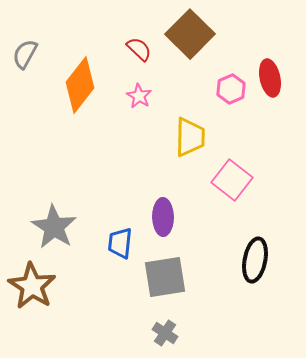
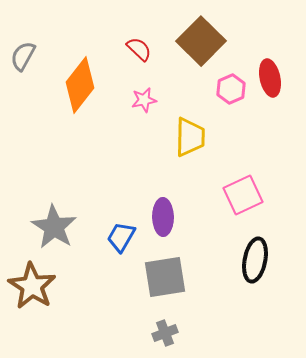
brown square: moved 11 px right, 7 px down
gray semicircle: moved 2 px left, 2 px down
pink star: moved 5 px right, 4 px down; rotated 30 degrees clockwise
pink square: moved 11 px right, 15 px down; rotated 27 degrees clockwise
blue trapezoid: moved 1 px right, 6 px up; rotated 24 degrees clockwise
gray cross: rotated 35 degrees clockwise
